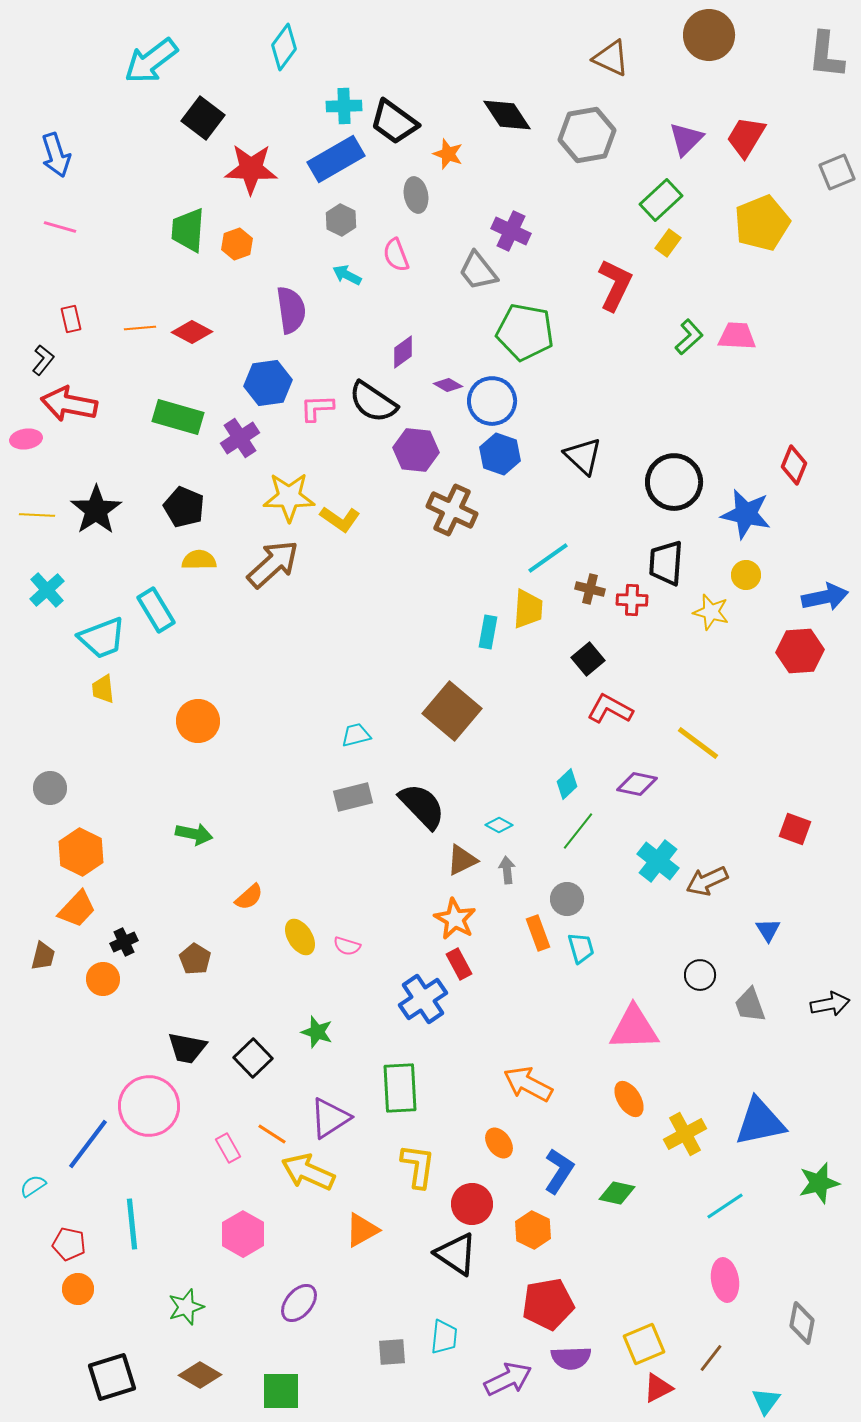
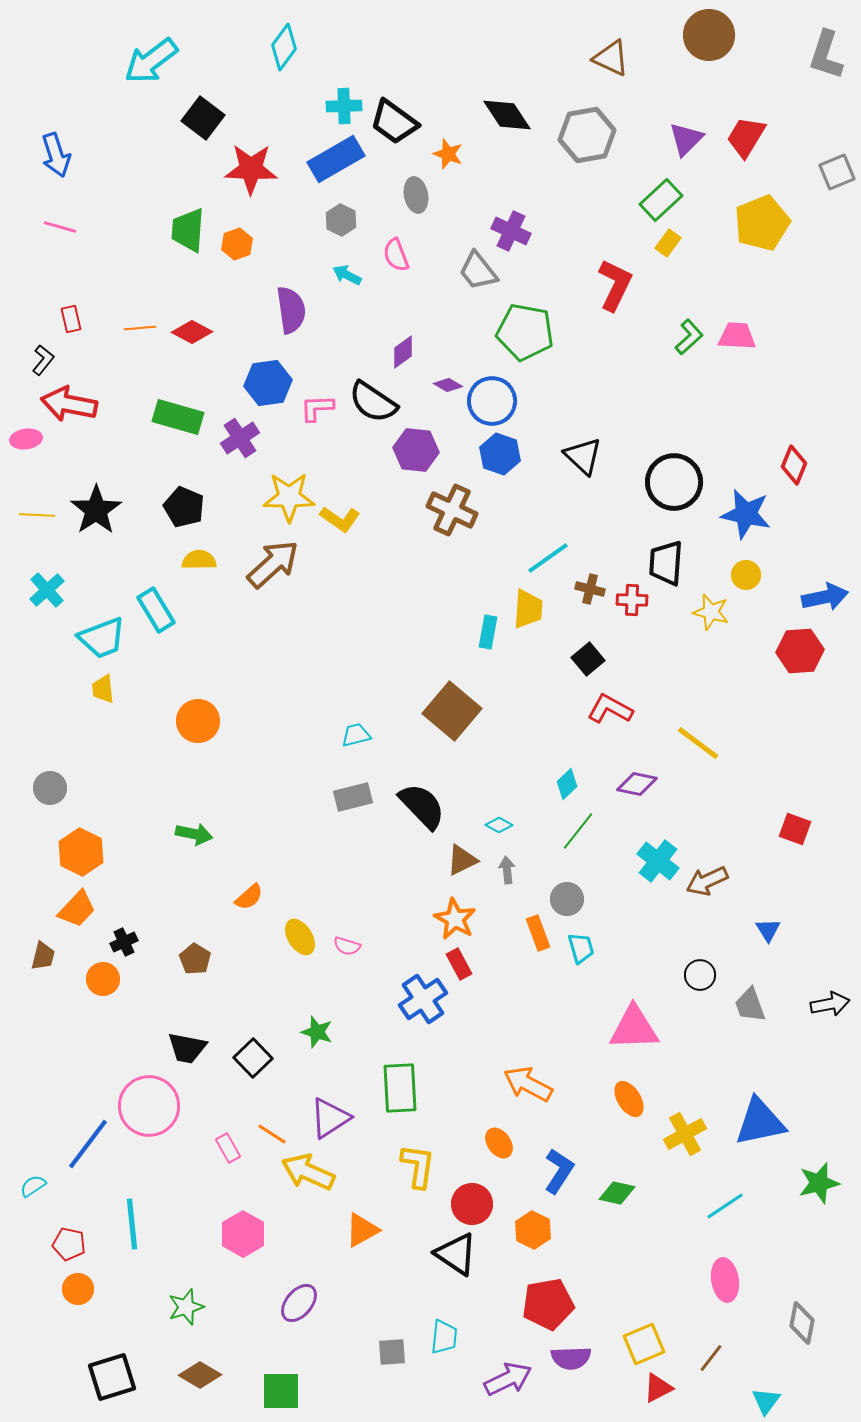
gray L-shape at (826, 55): rotated 12 degrees clockwise
